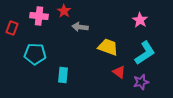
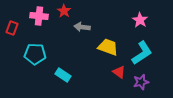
gray arrow: moved 2 px right
cyan L-shape: moved 3 px left
cyan rectangle: rotated 63 degrees counterclockwise
